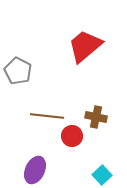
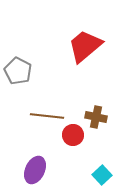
red circle: moved 1 px right, 1 px up
